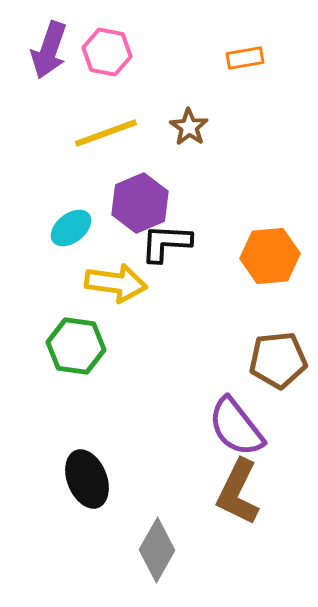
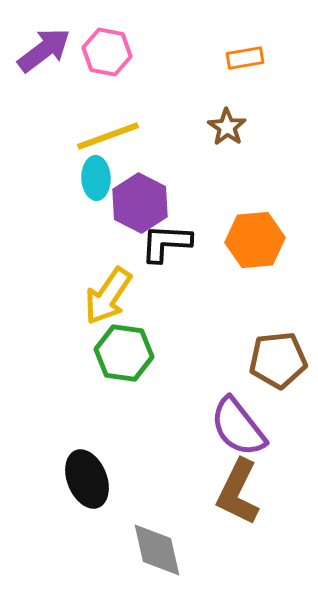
purple arrow: moved 5 px left; rotated 146 degrees counterclockwise
brown star: moved 38 px right
yellow line: moved 2 px right, 3 px down
purple hexagon: rotated 10 degrees counterclockwise
cyan ellipse: moved 25 px right, 50 px up; rotated 54 degrees counterclockwise
orange hexagon: moved 15 px left, 16 px up
yellow arrow: moved 8 px left, 13 px down; rotated 116 degrees clockwise
green hexagon: moved 48 px right, 7 px down
purple semicircle: moved 2 px right
gray diamond: rotated 42 degrees counterclockwise
